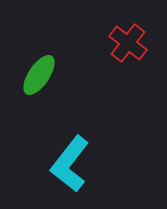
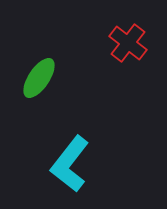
green ellipse: moved 3 px down
